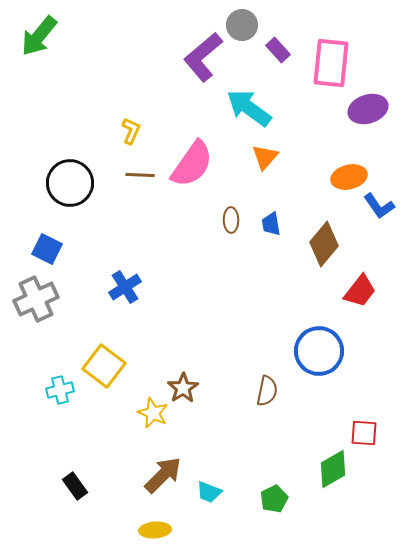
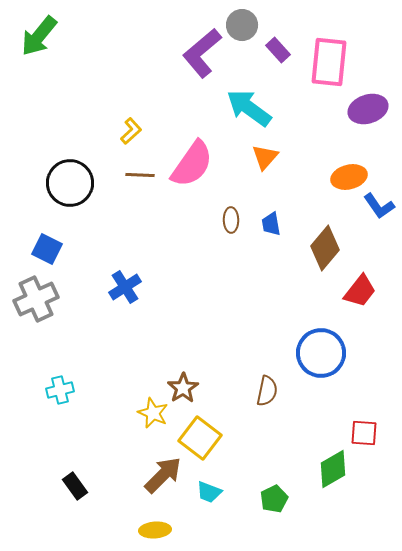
purple L-shape: moved 1 px left, 4 px up
pink rectangle: moved 2 px left, 1 px up
yellow L-shape: rotated 24 degrees clockwise
brown diamond: moved 1 px right, 4 px down
blue circle: moved 2 px right, 2 px down
yellow square: moved 96 px right, 72 px down
